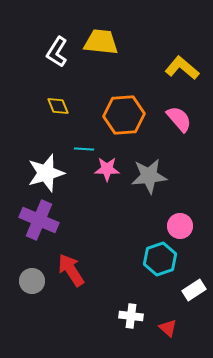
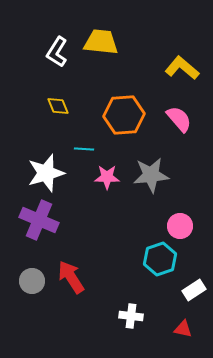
pink star: moved 8 px down
gray star: moved 2 px right, 1 px up
red arrow: moved 7 px down
red triangle: moved 15 px right, 1 px down; rotated 30 degrees counterclockwise
